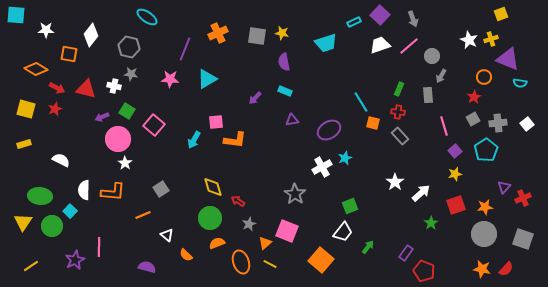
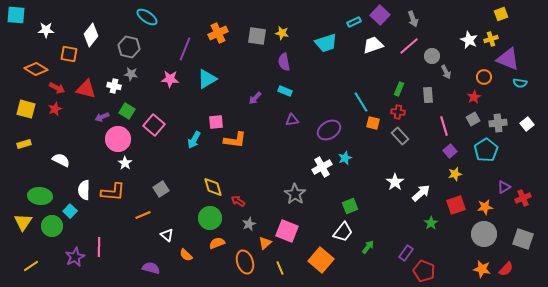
white trapezoid at (380, 45): moved 7 px left
gray arrow at (441, 76): moved 5 px right, 4 px up; rotated 56 degrees counterclockwise
purple square at (455, 151): moved 5 px left
purple triangle at (504, 187): rotated 16 degrees clockwise
purple star at (75, 260): moved 3 px up
orange ellipse at (241, 262): moved 4 px right
yellow line at (270, 264): moved 10 px right, 4 px down; rotated 40 degrees clockwise
purple semicircle at (147, 267): moved 4 px right, 1 px down
